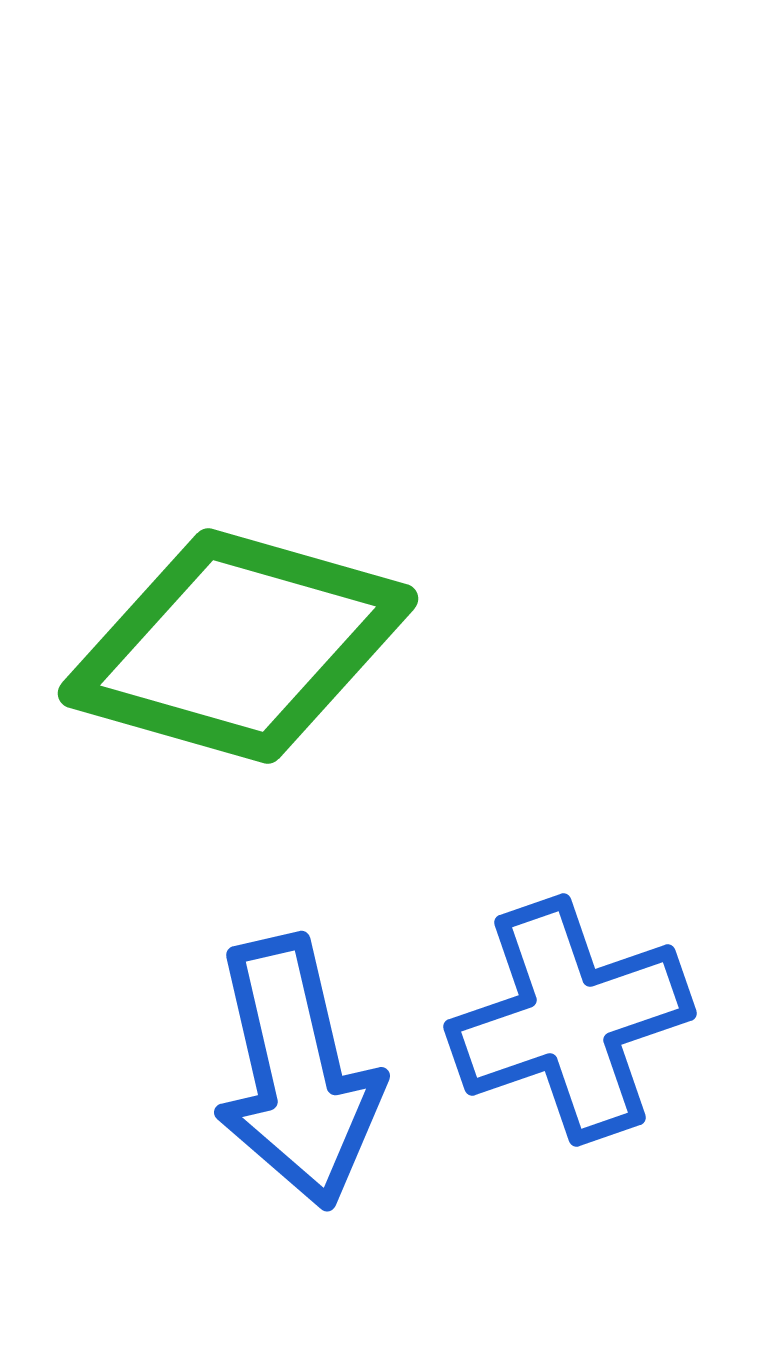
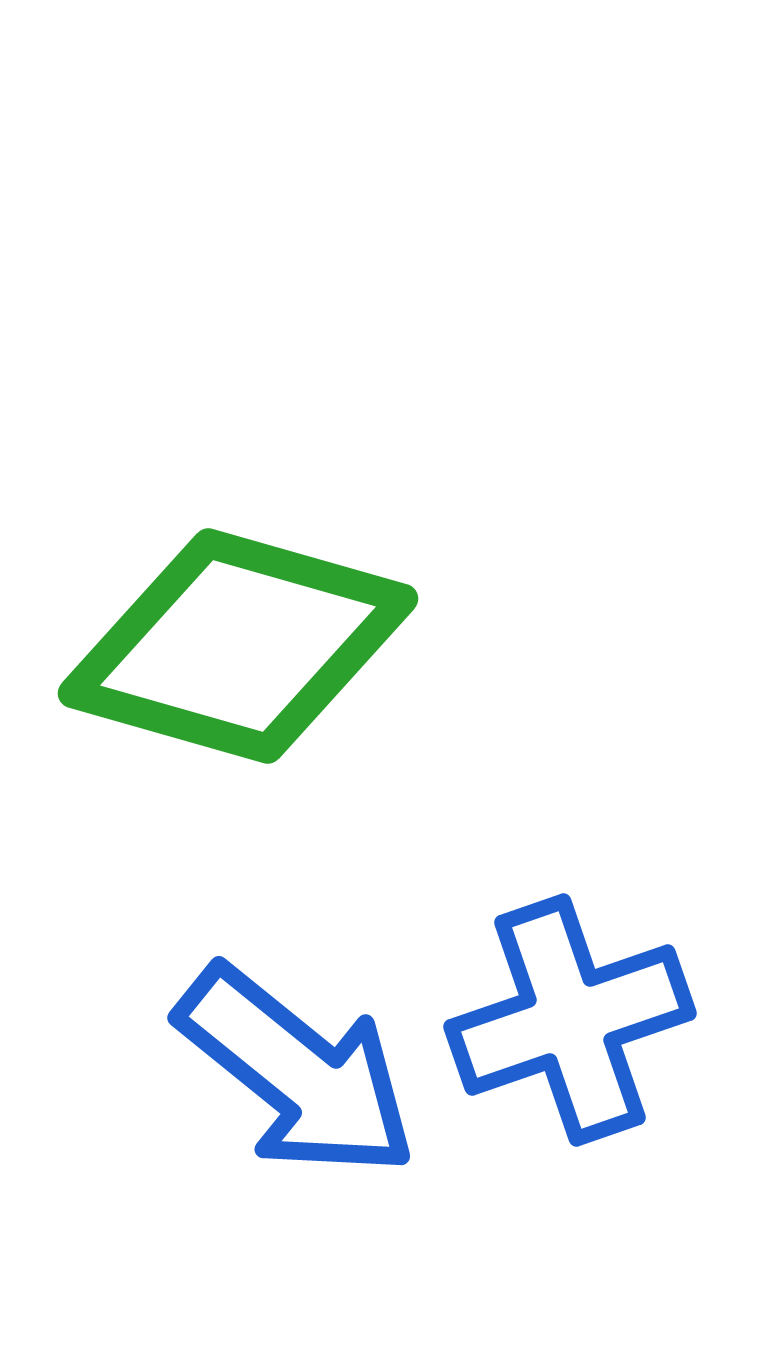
blue arrow: rotated 38 degrees counterclockwise
